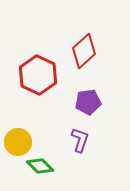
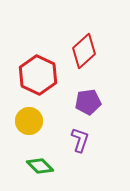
yellow circle: moved 11 px right, 21 px up
